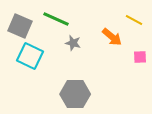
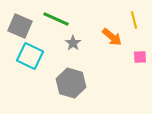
yellow line: rotated 48 degrees clockwise
gray star: rotated 21 degrees clockwise
gray hexagon: moved 4 px left, 11 px up; rotated 16 degrees clockwise
